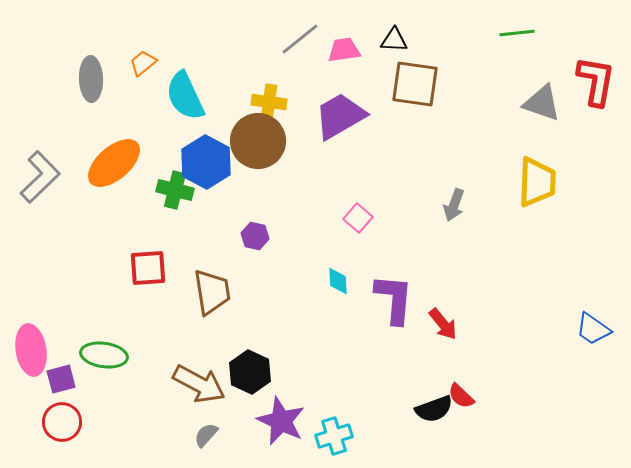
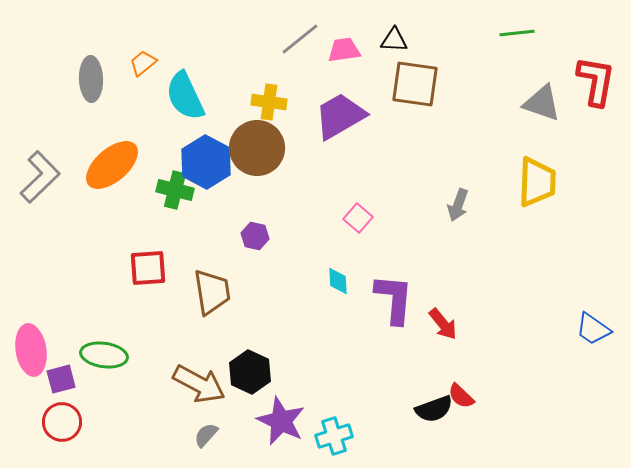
brown circle: moved 1 px left, 7 px down
orange ellipse: moved 2 px left, 2 px down
gray arrow: moved 4 px right
